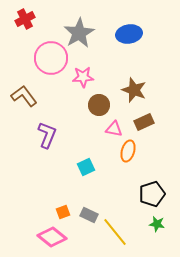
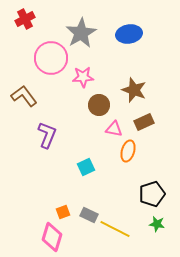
gray star: moved 2 px right
yellow line: moved 3 px up; rotated 24 degrees counterclockwise
pink diamond: rotated 68 degrees clockwise
